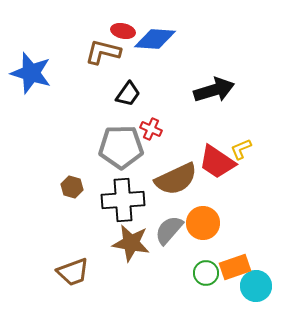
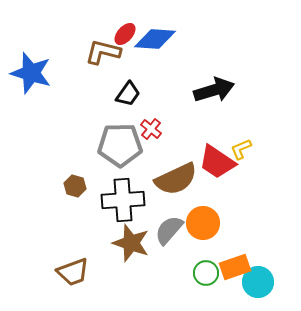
red ellipse: moved 2 px right, 3 px down; rotated 60 degrees counterclockwise
red cross: rotated 15 degrees clockwise
gray pentagon: moved 1 px left, 2 px up
brown hexagon: moved 3 px right, 1 px up
brown star: rotated 9 degrees clockwise
cyan circle: moved 2 px right, 4 px up
